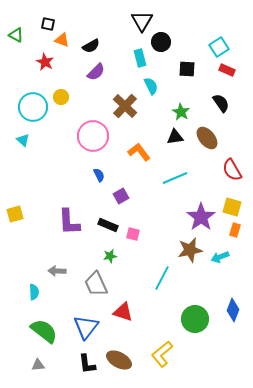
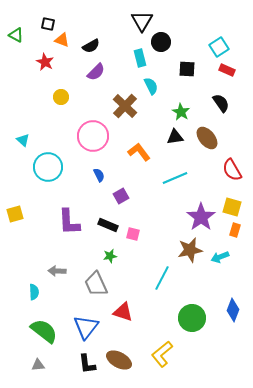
cyan circle at (33, 107): moved 15 px right, 60 px down
green circle at (195, 319): moved 3 px left, 1 px up
